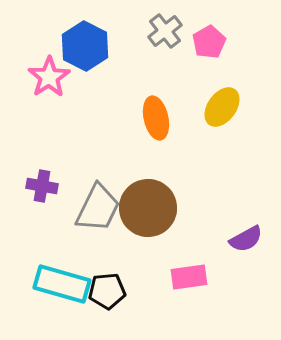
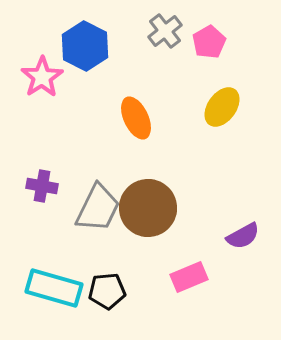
pink star: moved 7 px left
orange ellipse: moved 20 px left; rotated 12 degrees counterclockwise
purple semicircle: moved 3 px left, 3 px up
pink rectangle: rotated 15 degrees counterclockwise
cyan rectangle: moved 8 px left, 4 px down
